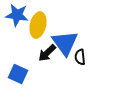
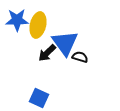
blue star: moved 5 px down; rotated 10 degrees counterclockwise
black semicircle: rotated 112 degrees clockwise
blue square: moved 21 px right, 24 px down
